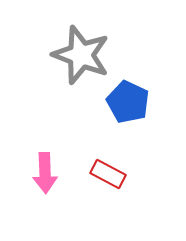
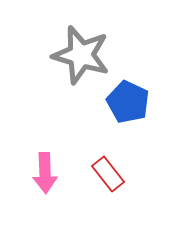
gray star: rotated 4 degrees counterclockwise
red rectangle: rotated 24 degrees clockwise
